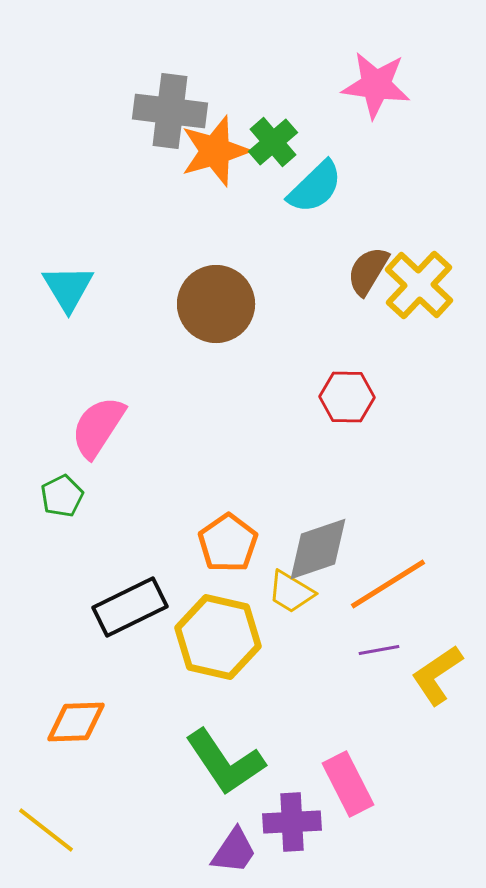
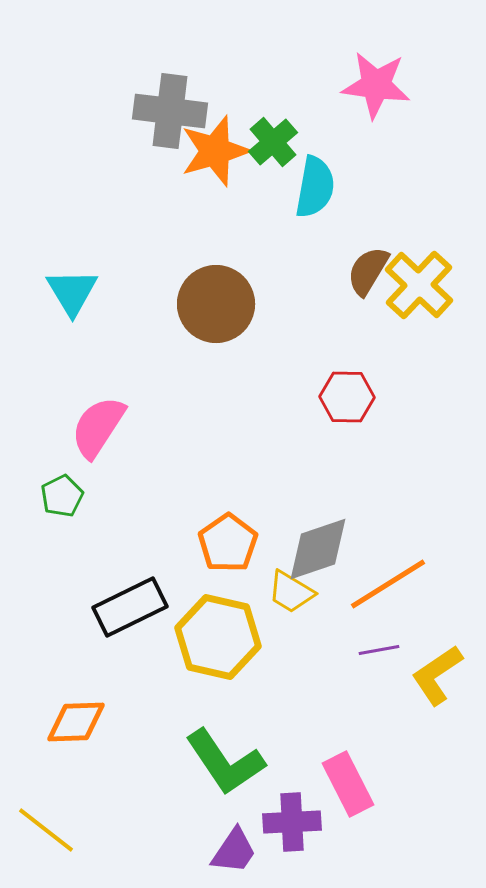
cyan semicircle: rotated 36 degrees counterclockwise
cyan triangle: moved 4 px right, 4 px down
